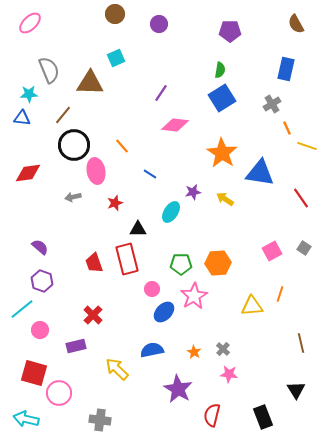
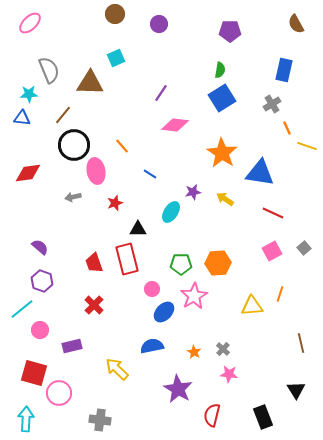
blue rectangle at (286, 69): moved 2 px left, 1 px down
red line at (301, 198): moved 28 px left, 15 px down; rotated 30 degrees counterclockwise
gray square at (304, 248): rotated 16 degrees clockwise
red cross at (93, 315): moved 1 px right, 10 px up
purple rectangle at (76, 346): moved 4 px left
blue semicircle at (152, 350): moved 4 px up
cyan arrow at (26, 419): rotated 80 degrees clockwise
